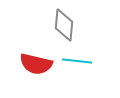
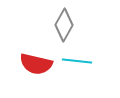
gray diamond: rotated 24 degrees clockwise
